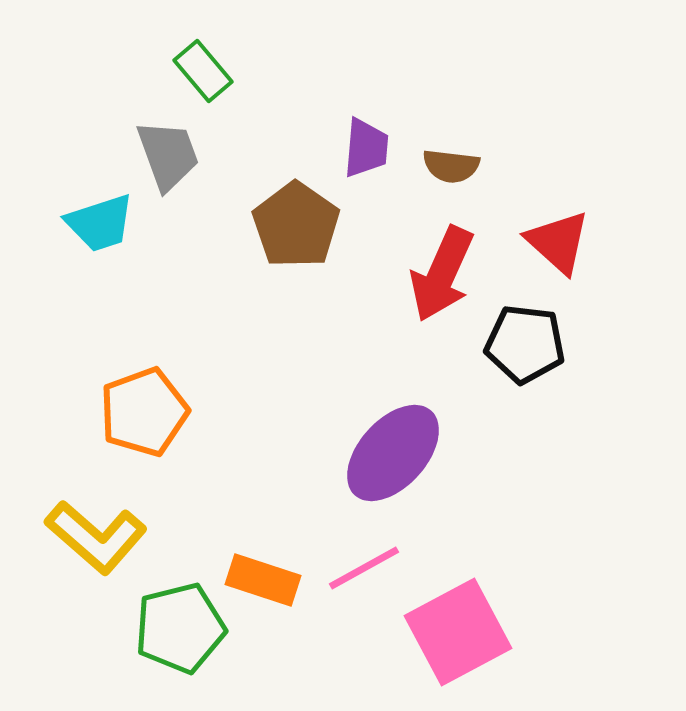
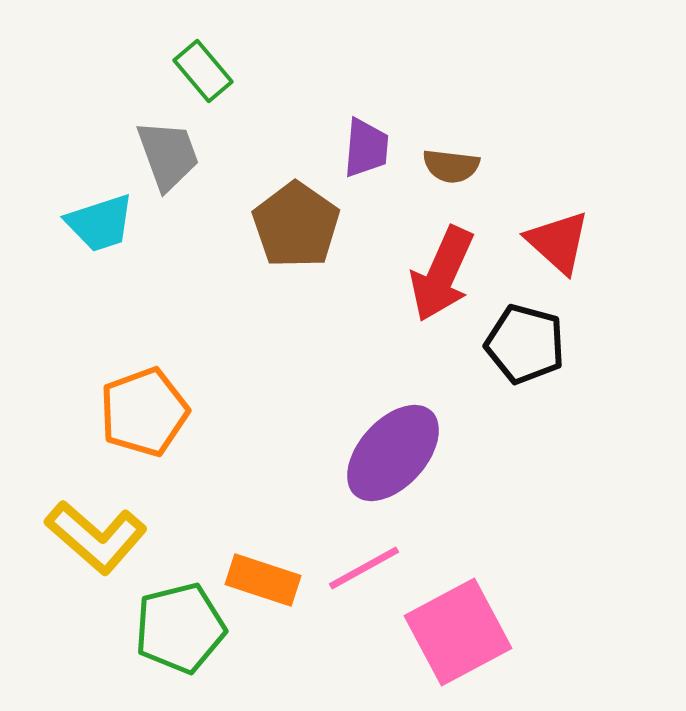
black pentagon: rotated 8 degrees clockwise
